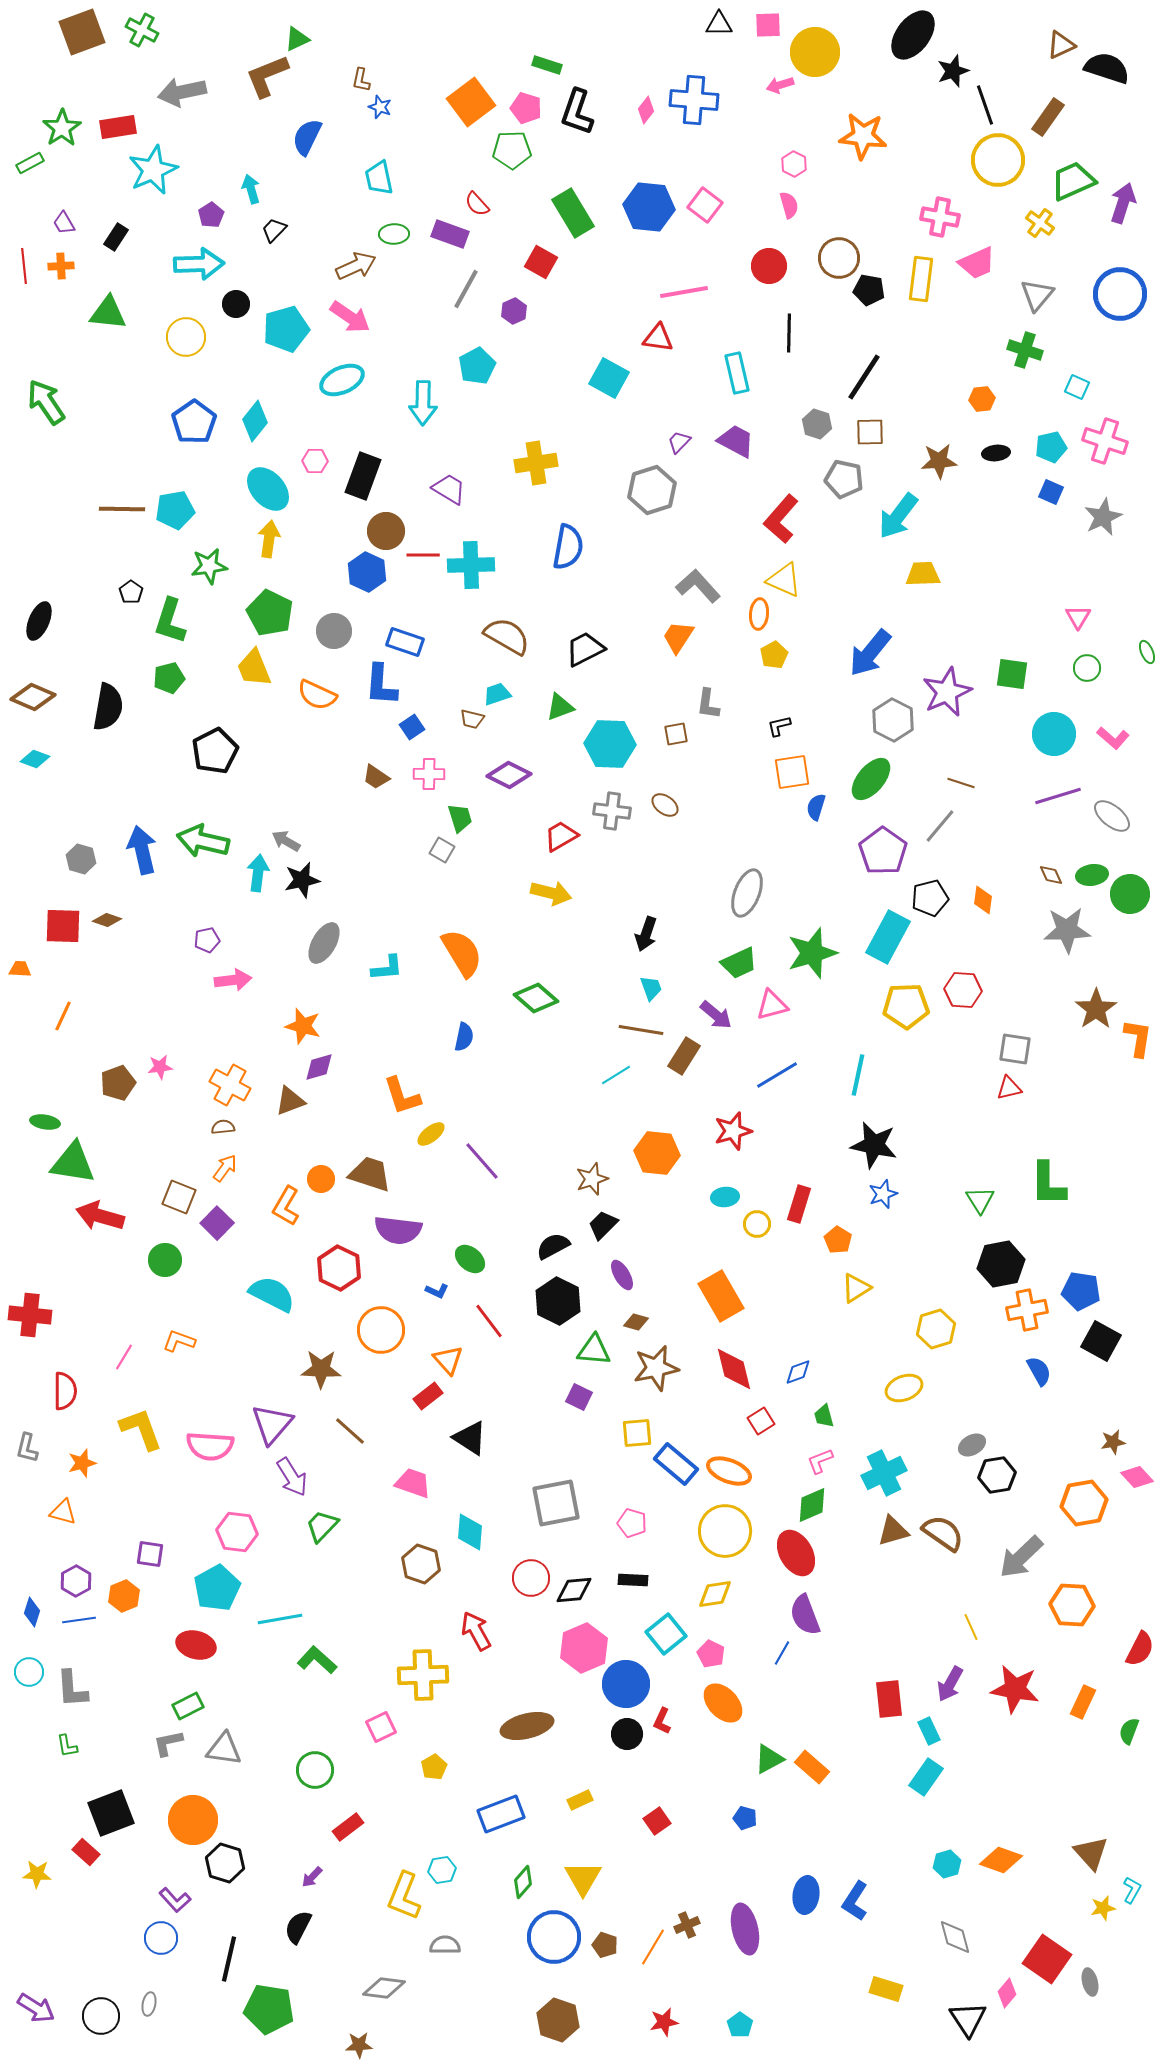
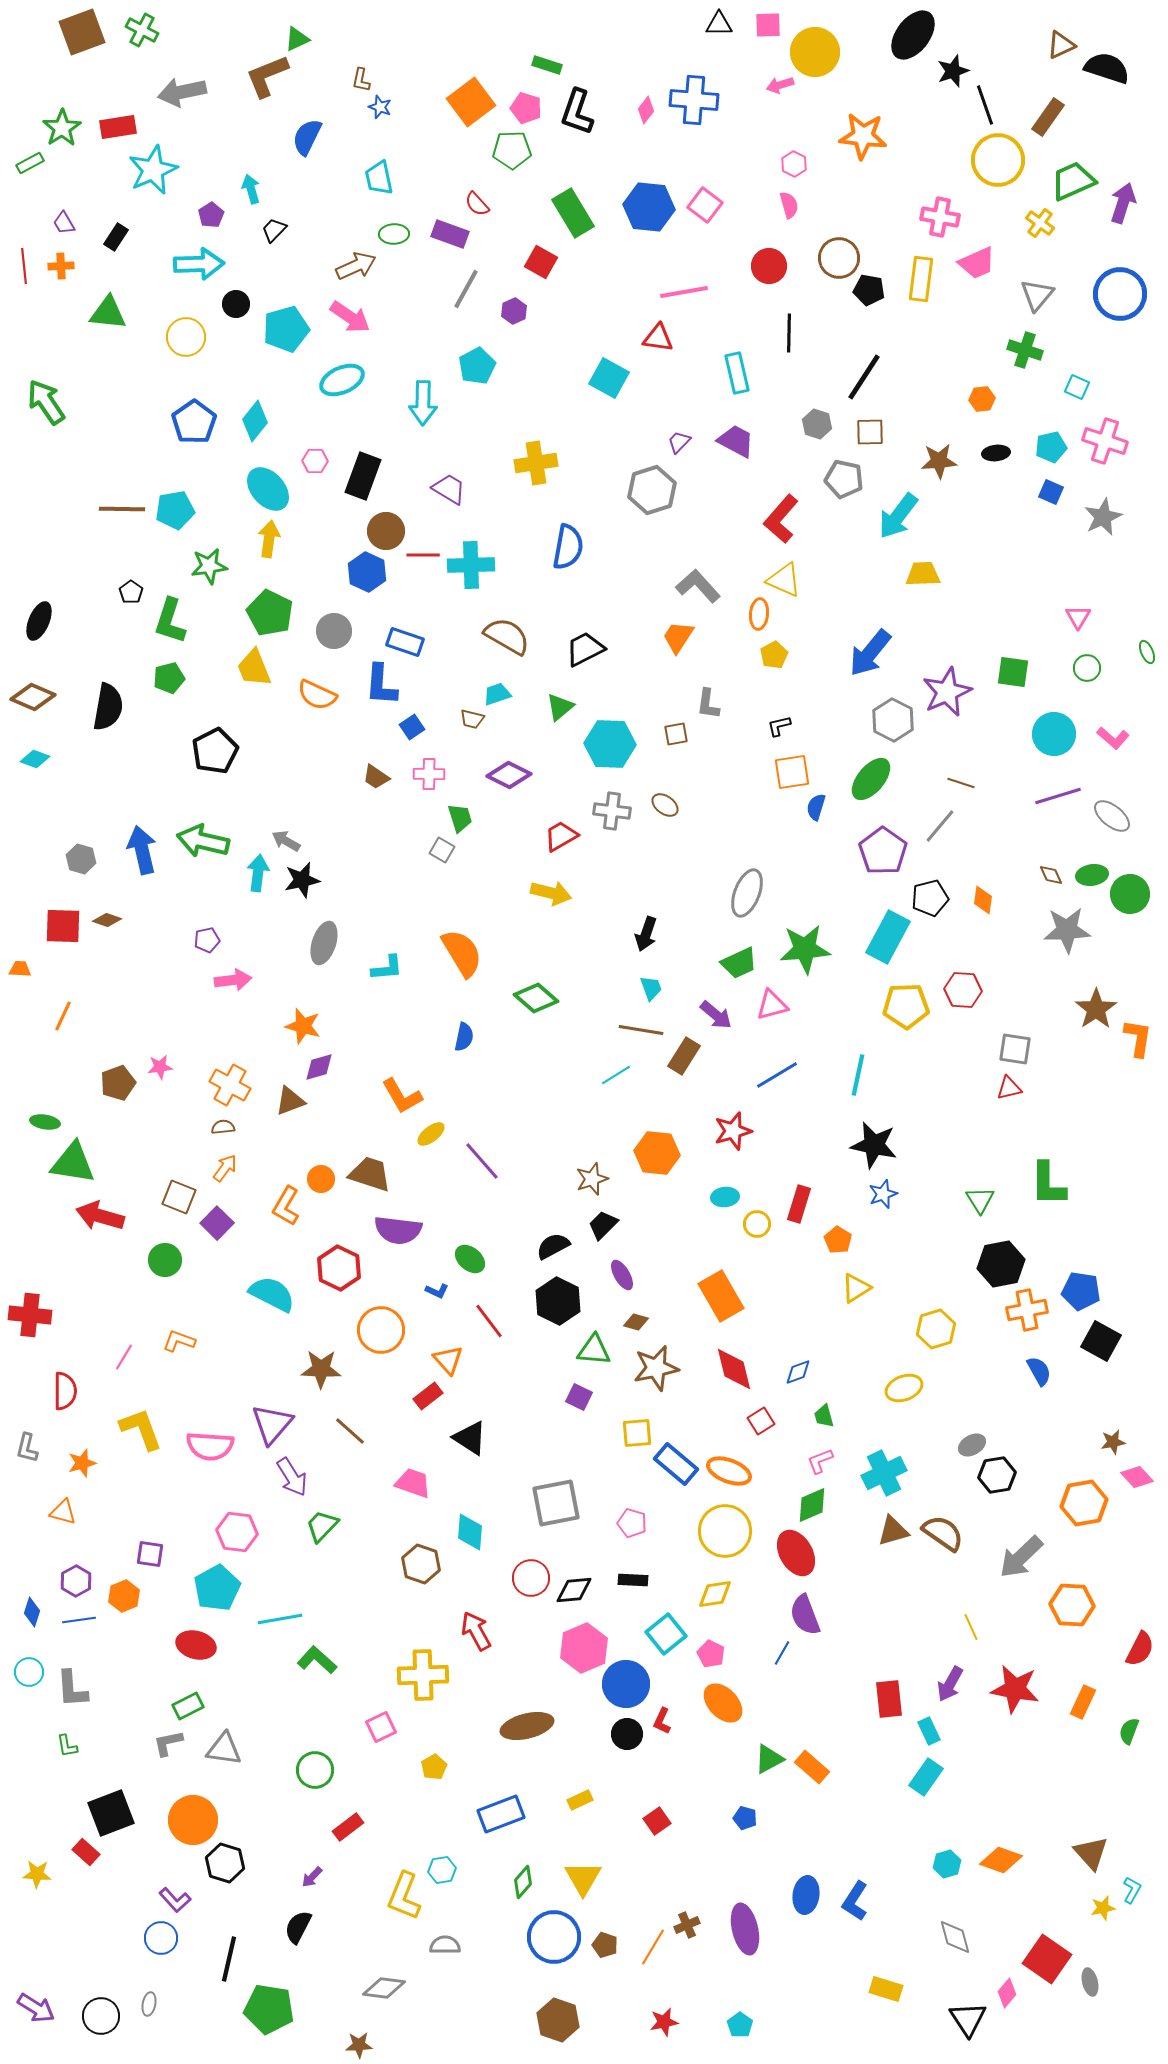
green square at (1012, 674): moved 1 px right, 2 px up
green triangle at (560, 707): rotated 20 degrees counterclockwise
gray ellipse at (324, 943): rotated 12 degrees counterclockwise
green star at (812, 953): moved 7 px left, 4 px up; rotated 12 degrees clockwise
orange L-shape at (402, 1096): rotated 12 degrees counterclockwise
